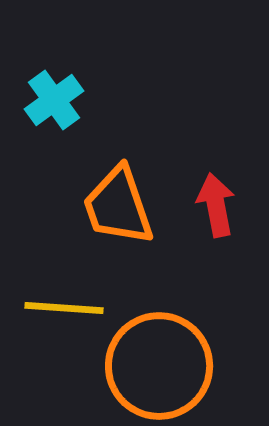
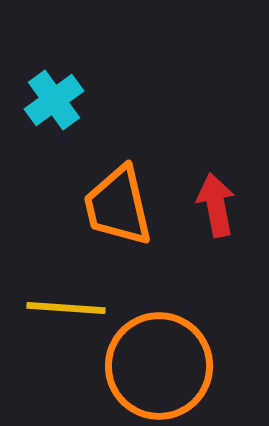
orange trapezoid: rotated 6 degrees clockwise
yellow line: moved 2 px right
